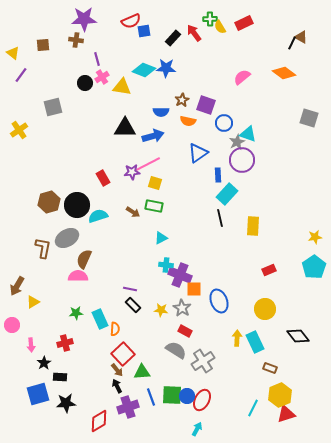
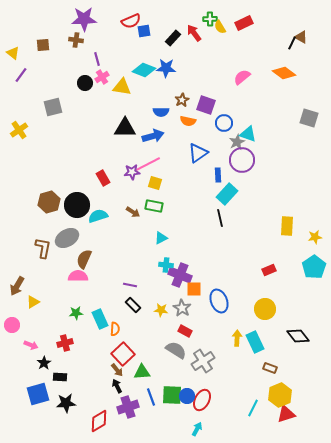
yellow rectangle at (253, 226): moved 34 px right
purple line at (130, 289): moved 4 px up
pink arrow at (31, 345): rotated 64 degrees counterclockwise
